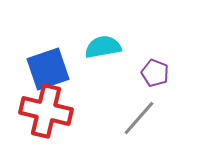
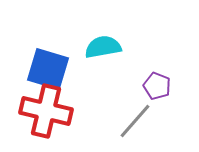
blue square: rotated 36 degrees clockwise
purple pentagon: moved 2 px right, 13 px down
gray line: moved 4 px left, 3 px down
